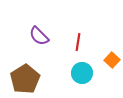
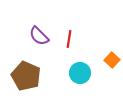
red line: moved 9 px left, 3 px up
cyan circle: moved 2 px left
brown pentagon: moved 1 px right, 3 px up; rotated 16 degrees counterclockwise
